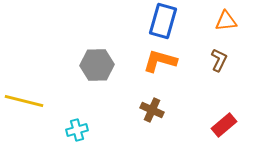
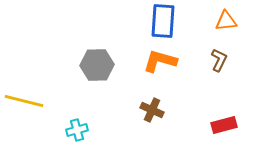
blue rectangle: rotated 12 degrees counterclockwise
red rectangle: rotated 25 degrees clockwise
